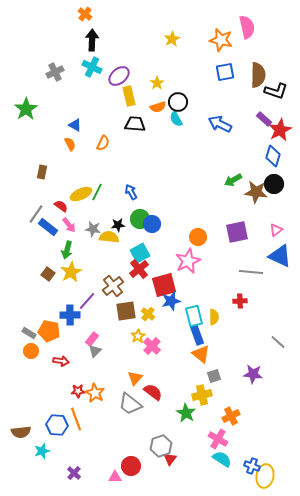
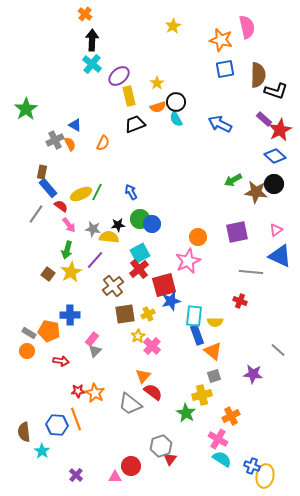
yellow star at (172, 39): moved 1 px right, 13 px up
cyan cross at (92, 67): moved 3 px up; rotated 12 degrees clockwise
gray cross at (55, 72): moved 68 px down
blue square at (225, 72): moved 3 px up
black circle at (178, 102): moved 2 px left
black trapezoid at (135, 124): rotated 25 degrees counterclockwise
blue diamond at (273, 156): moved 2 px right; rotated 65 degrees counterclockwise
blue rectangle at (48, 227): moved 39 px up; rotated 12 degrees clockwise
purple line at (87, 301): moved 8 px right, 41 px up
red cross at (240, 301): rotated 24 degrees clockwise
brown square at (126, 311): moved 1 px left, 3 px down
yellow cross at (148, 314): rotated 24 degrees clockwise
cyan rectangle at (194, 316): rotated 20 degrees clockwise
yellow semicircle at (214, 317): moved 1 px right, 5 px down; rotated 91 degrees clockwise
gray line at (278, 342): moved 8 px down
orange circle at (31, 351): moved 4 px left
orange triangle at (201, 354): moved 12 px right, 3 px up
orange triangle at (135, 378): moved 8 px right, 2 px up
brown semicircle at (21, 432): moved 3 px right; rotated 90 degrees clockwise
cyan star at (42, 451): rotated 21 degrees counterclockwise
purple cross at (74, 473): moved 2 px right, 2 px down
